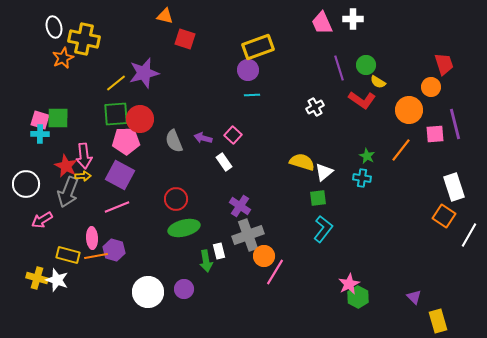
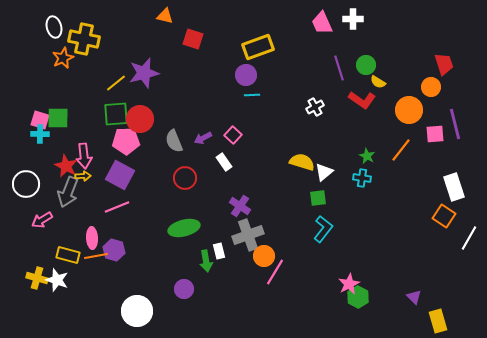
red square at (185, 39): moved 8 px right
purple circle at (248, 70): moved 2 px left, 5 px down
purple arrow at (203, 138): rotated 42 degrees counterclockwise
red circle at (176, 199): moved 9 px right, 21 px up
white line at (469, 235): moved 3 px down
white circle at (148, 292): moved 11 px left, 19 px down
